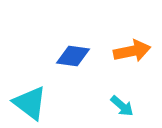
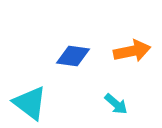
cyan arrow: moved 6 px left, 2 px up
